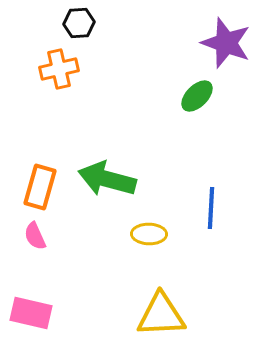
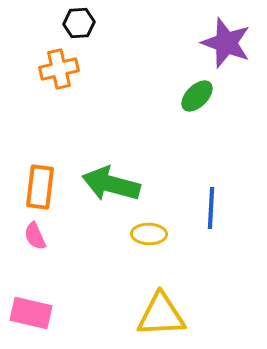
green arrow: moved 4 px right, 5 px down
orange rectangle: rotated 9 degrees counterclockwise
